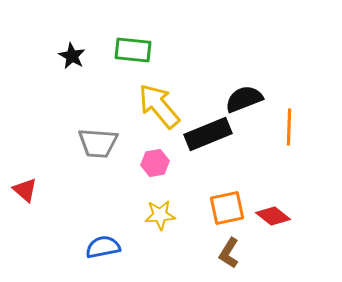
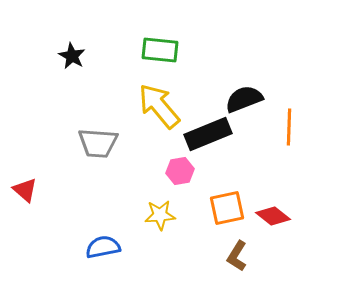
green rectangle: moved 27 px right
pink hexagon: moved 25 px right, 8 px down
brown L-shape: moved 8 px right, 3 px down
